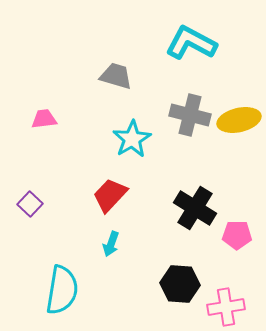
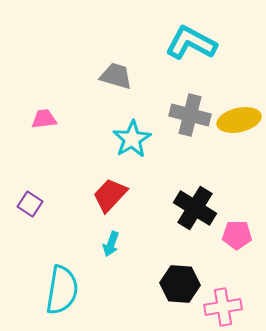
purple square: rotated 10 degrees counterclockwise
pink cross: moved 3 px left
